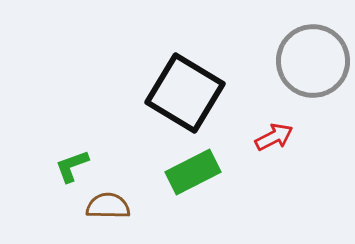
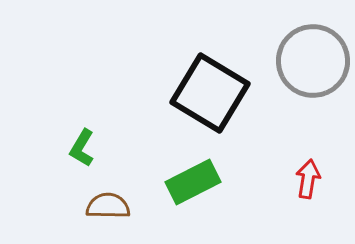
black square: moved 25 px right
red arrow: moved 34 px right, 42 px down; rotated 54 degrees counterclockwise
green L-shape: moved 10 px right, 18 px up; rotated 39 degrees counterclockwise
green rectangle: moved 10 px down
